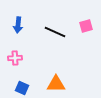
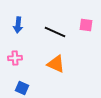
pink square: moved 1 px up; rotated 24 degrees clockwise
orange triangle: moved 20 px up; rotated 24 degrees clockwise
